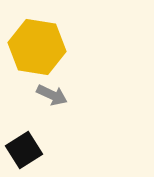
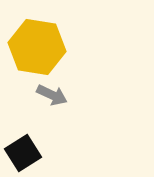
black square: moved 1 px left, 3 px down
